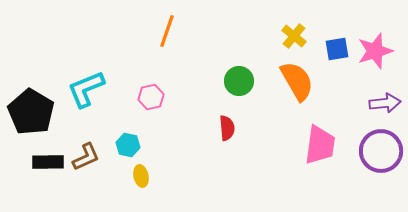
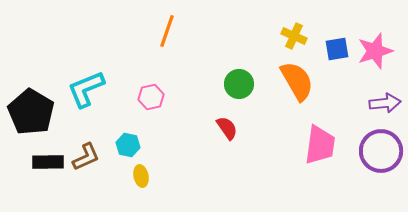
yellow cross: rotated 15 degrees counterclockwise
green circle: moved 3 px down
red semicircle: rotated 30 degrees counterclockwise
